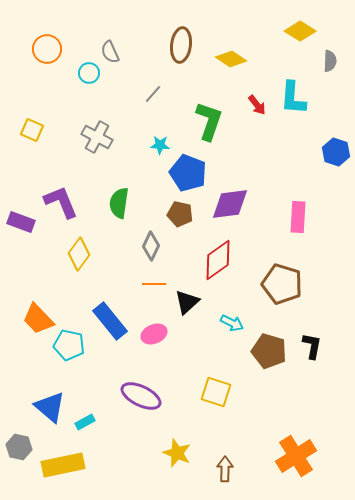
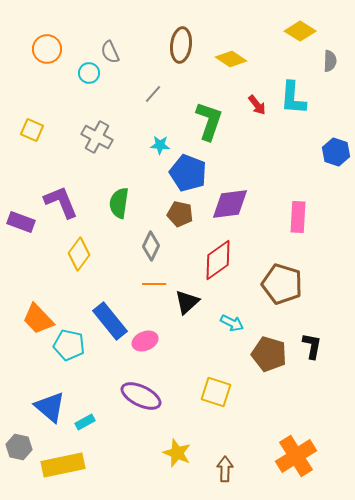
pink ellipse at (154, 334): moved 9 px left, 7 px down
brown pentagon at (269, 351): moved 3 px down
